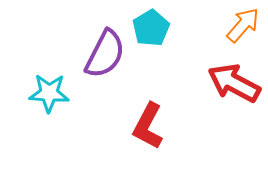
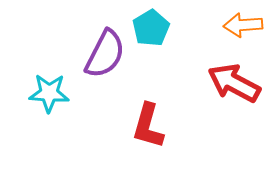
orange arrow: rotated 135 degrees counterclockwise
red L-shape: rotated 12 degrees counterclockwise
